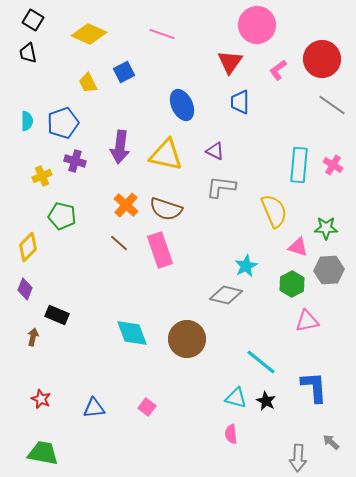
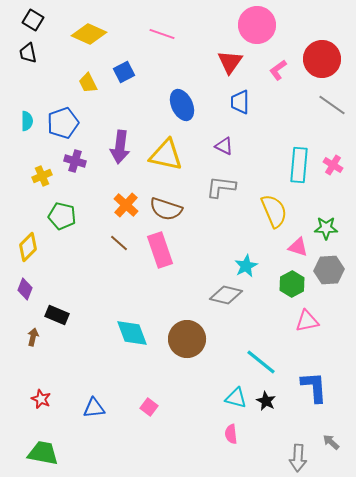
purple triangle at (215, 151): moved 9 px right, 5 px up
pink square at (147, 407): moved 2 px right
